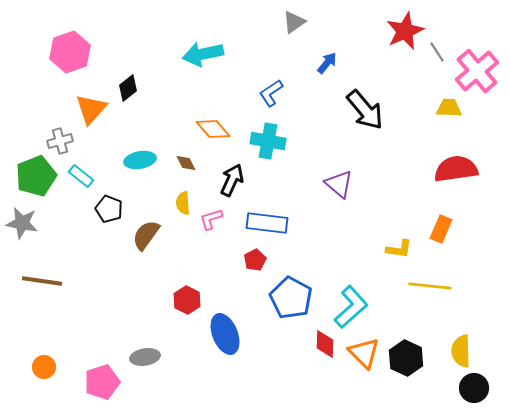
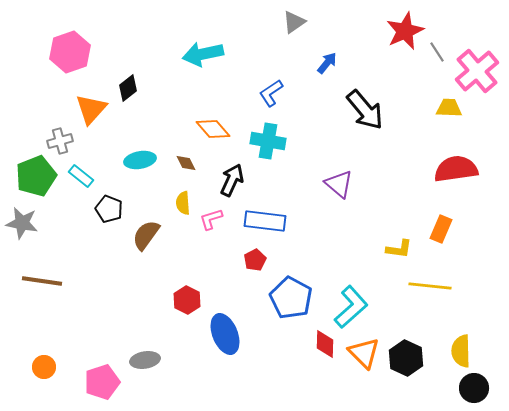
blue rectangle at (267, 223): moved 2 px left, 2 px up
gray ellipse at (145, 357): moved 3 px down
